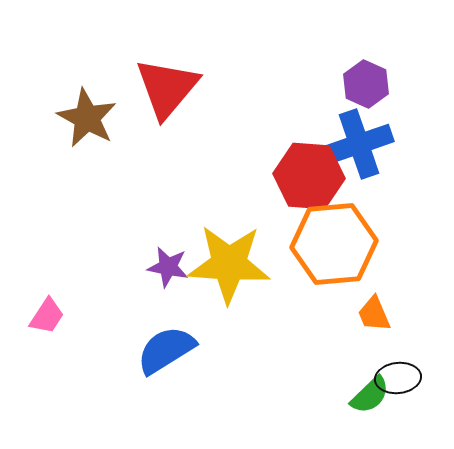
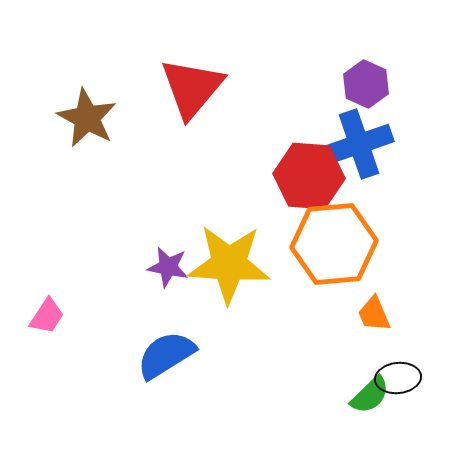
red triangle: moved 25 px right
blue semicircle: moved 5 px down
